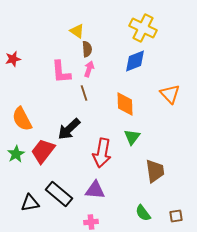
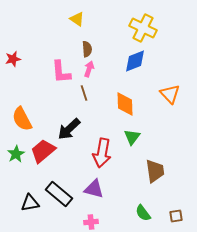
yellow triangle: moved 12 px up
red trapezoid: rotated 12 degrees clockwise
purple triangle: moved 1 px left, 1 px up; rotated 10 degrees clockwise
